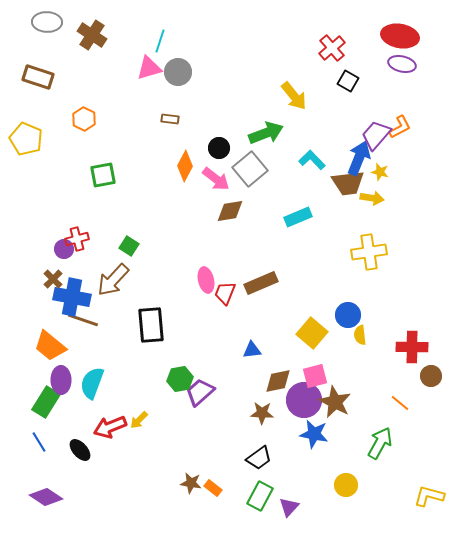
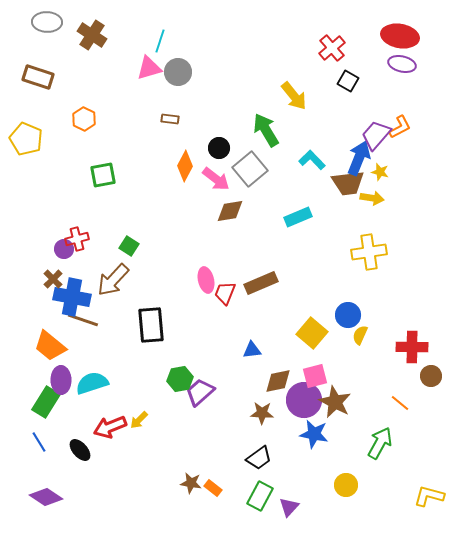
green arrow at (266, 133): moved 3 px up; rotated 100 degrees counterclockwise
yellow semicircle at (360, 335): rotated 30 degrees clockwise
cyan semicircle at (92, 383): rotated 52 degrees clockwise
